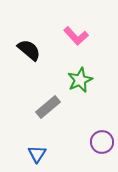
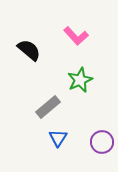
blue triangle: moved 21 px right, 16 px up
